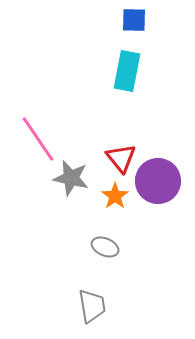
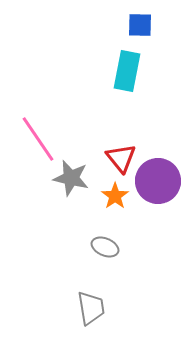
blue square: moved 6 px right, 5 px down
gray trapezoid: moved 1 px left, 2 px down
